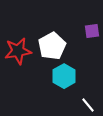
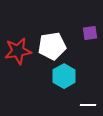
purple square: moved 2 px left, 2 px down
white pentagon: rotated 20 degrees clockwise
white line: rotated 49 degrees counterclockwise
